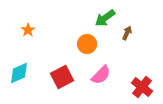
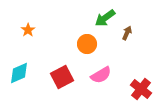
pink semicircle: rotated 15 degrees clockwise
red cross: moved 1 px left, 2 px down
